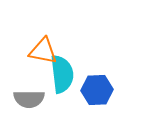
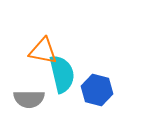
cyan semicircle: rotated 6 degrees counterclockwise
blue hexagon: rotated 16 degrees clockwise
